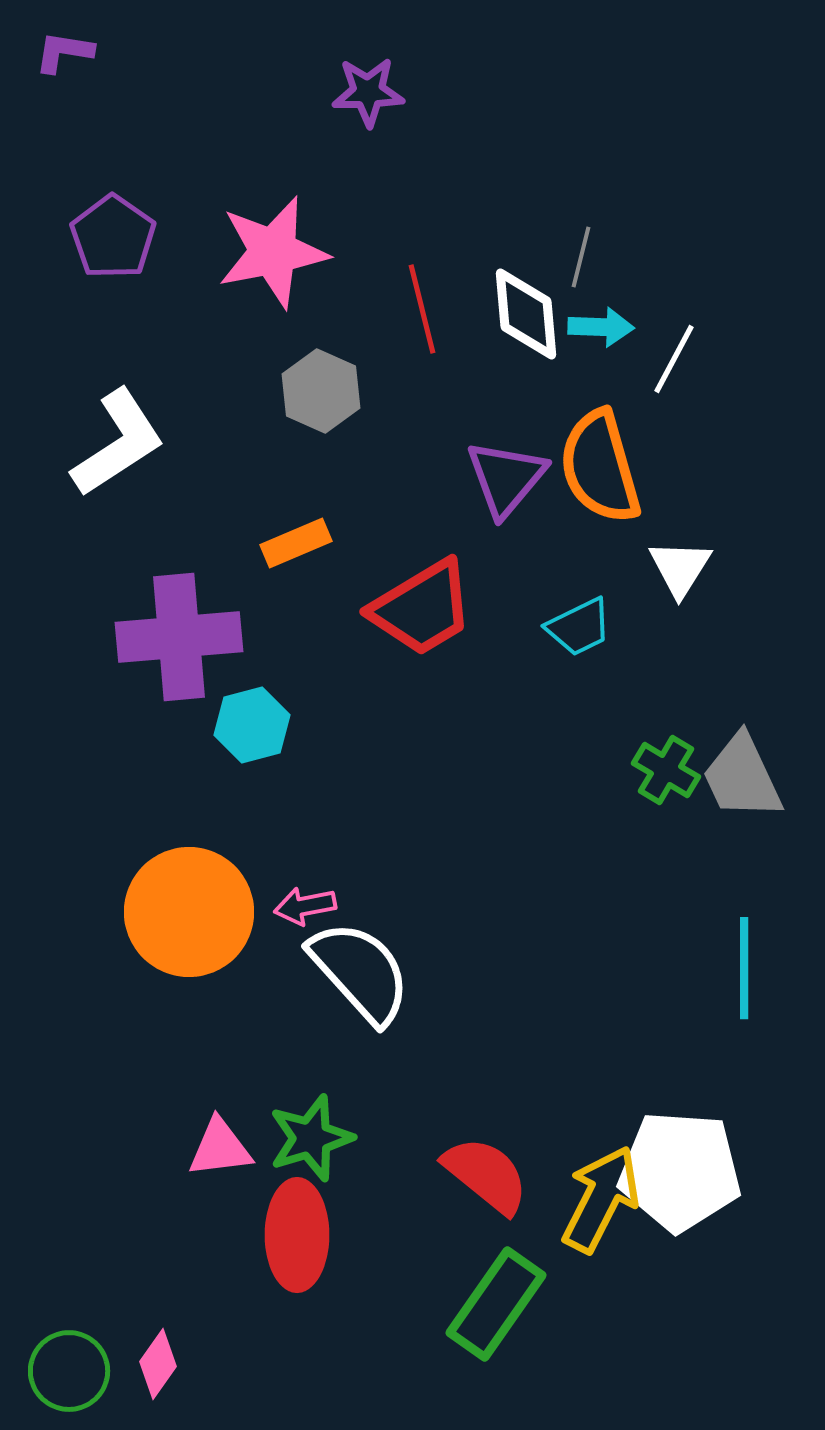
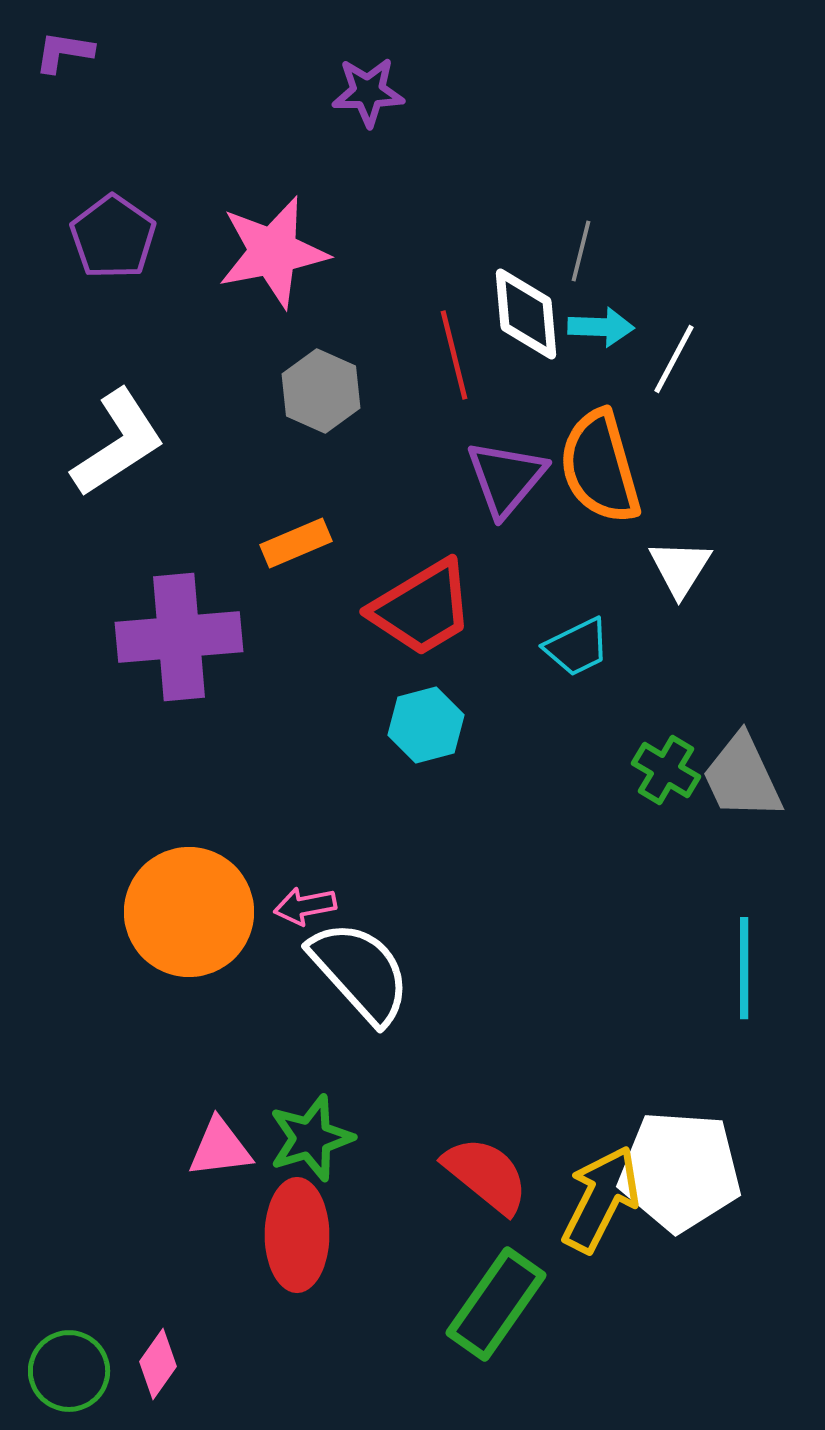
gray line: moved 6 px up
red line: moved 32 px right, 46 px down
cyan trapezoid: moved 2 px left, 20 px down
cyan hexagon: moved 174 px right
